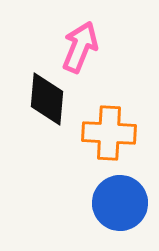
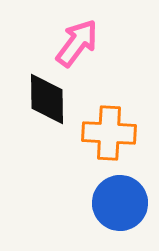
pink arrow: moved 3 px left, 4 px up; rotated 15 degrees clockwise
black diamond: rotated 6 degrees counterclockwise
